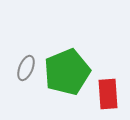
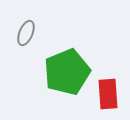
gray ellipse: moved 35 px up
